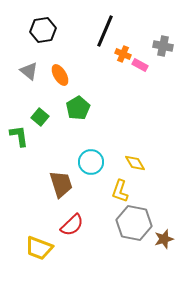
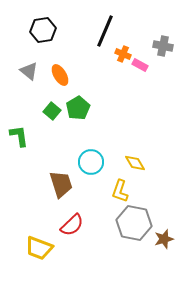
green square: moved 12 px right, 6 px up
